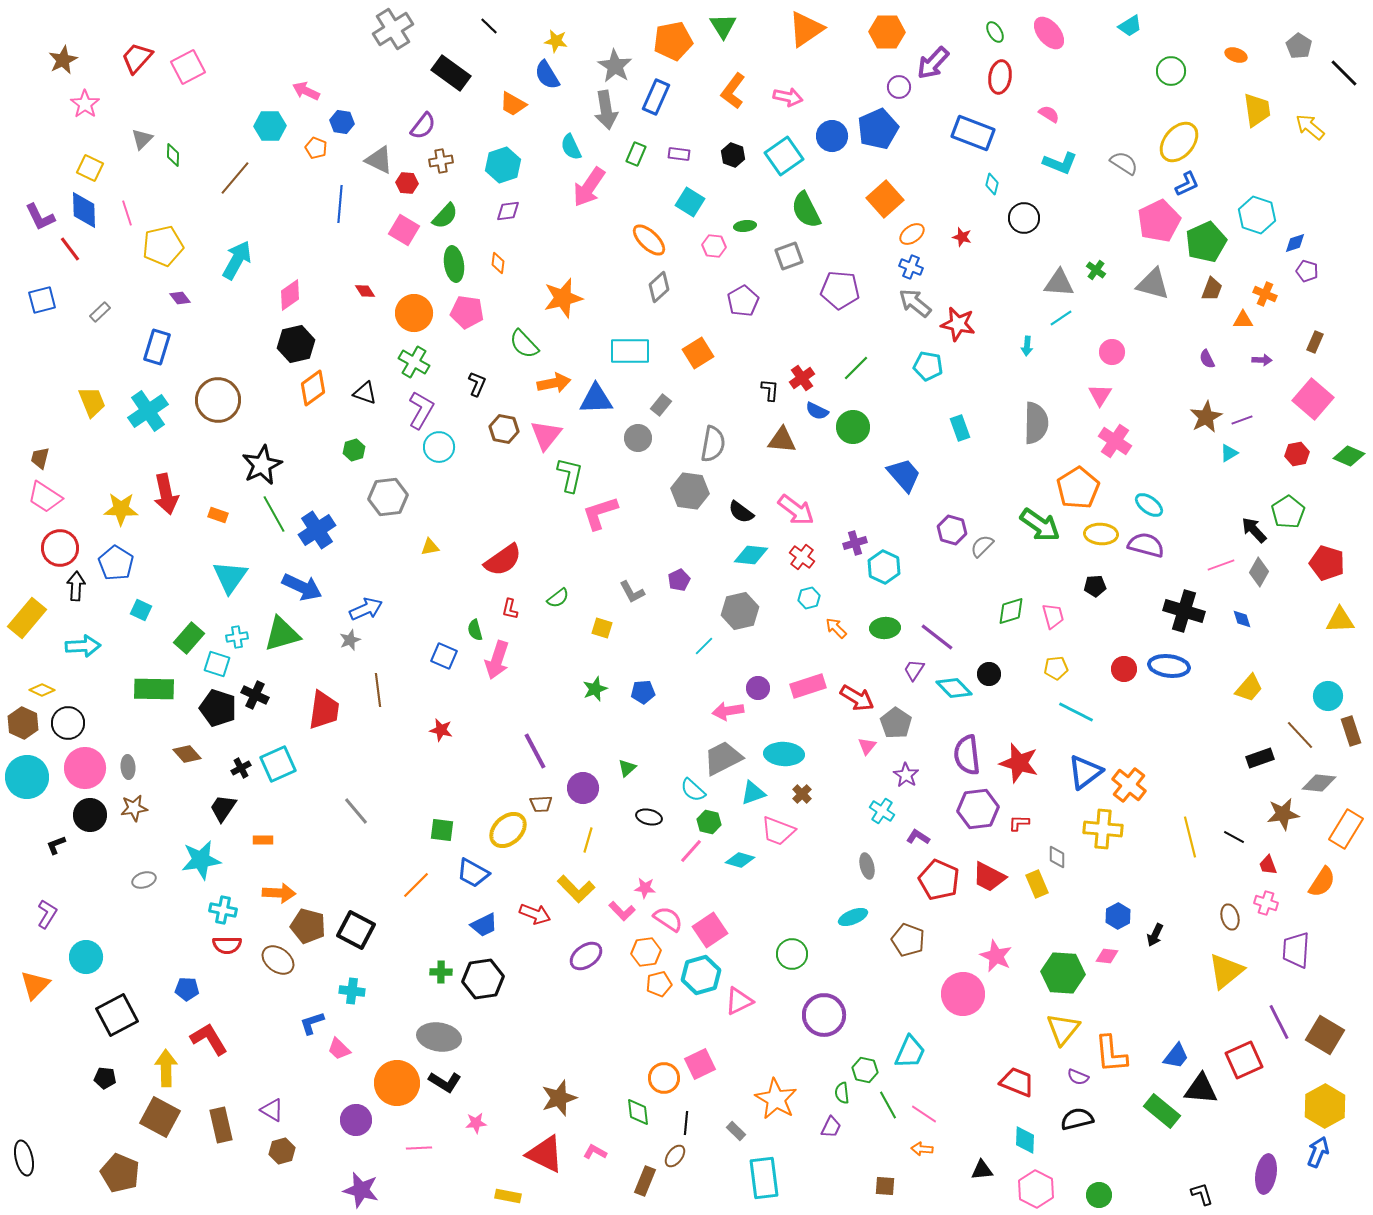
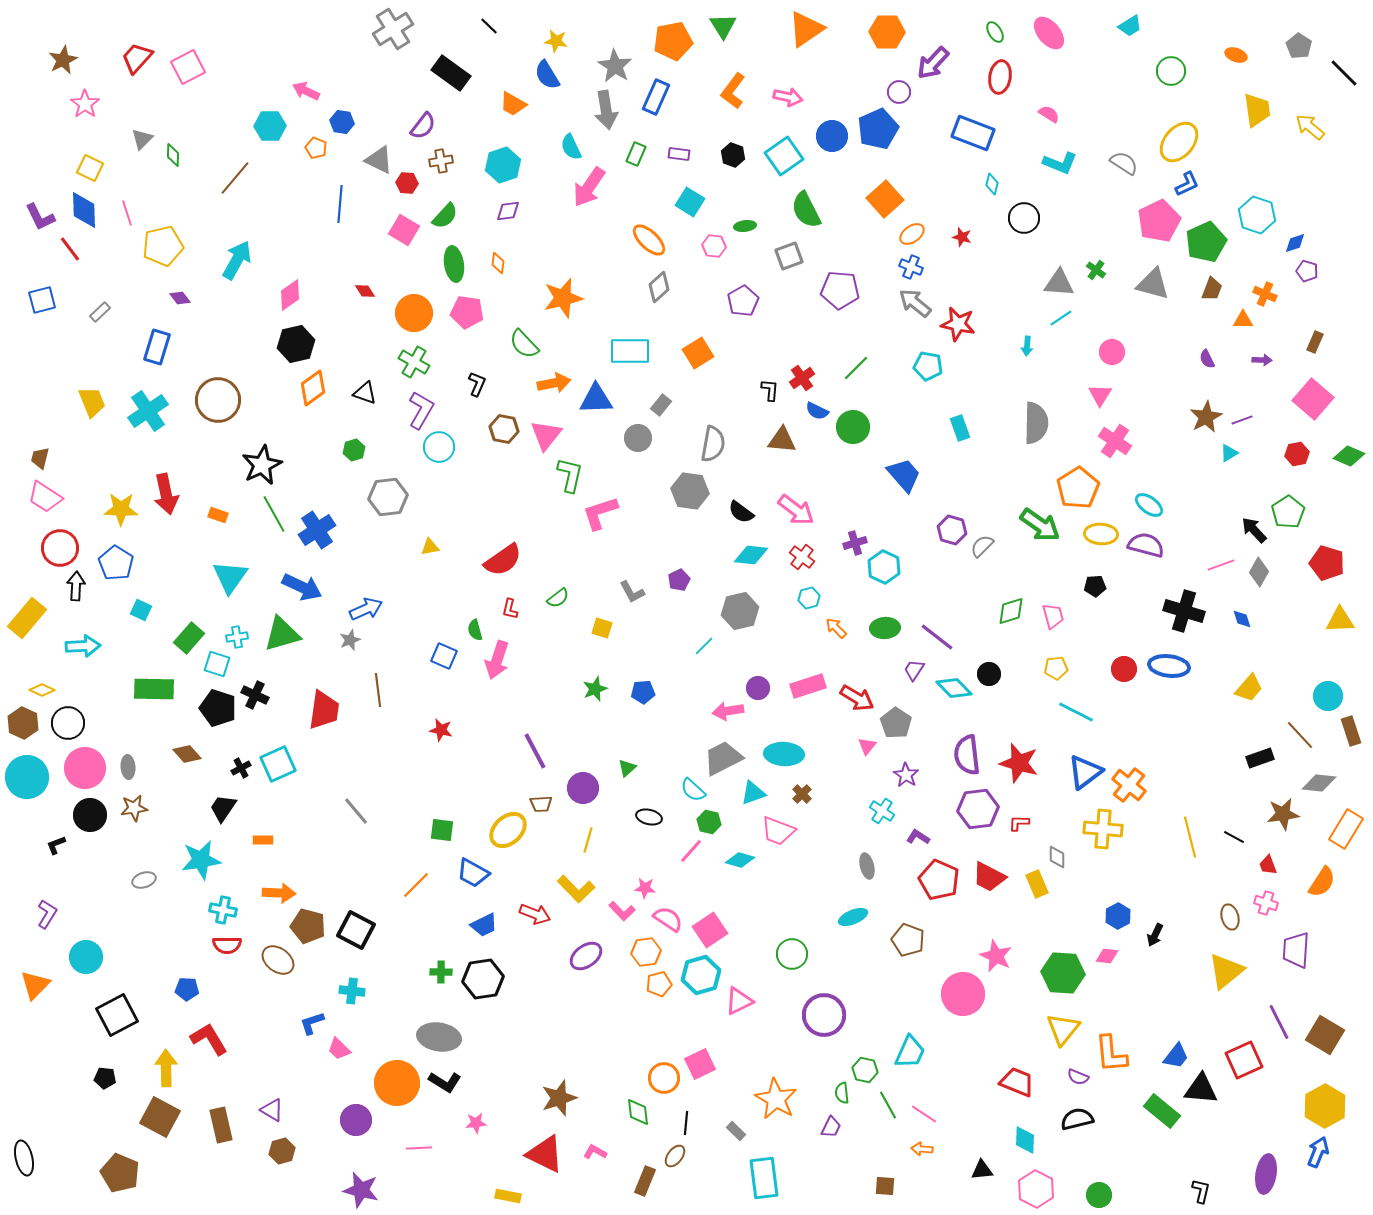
purple circle at (899, 87): moved 5 px down
black L-shape at (1202, 1194): moved 1 px left, 3 px up; rotated 30 degrees clockwise
